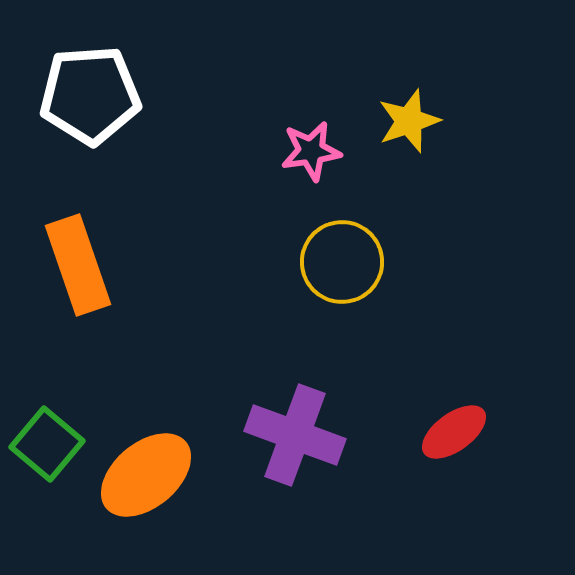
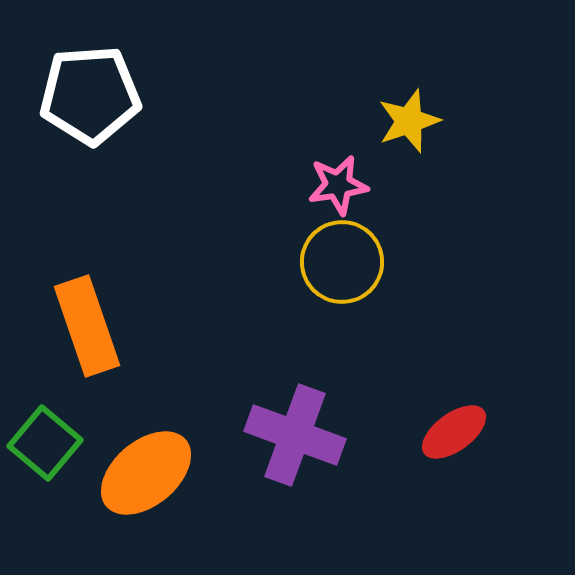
pink star: moved 27 px right, 34 px down
orange rectangle: moved 9 px right, 61 px down
green square: moved 2 px left, 1 px up
orange ellipse: moved 2 px up
